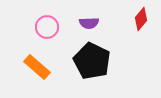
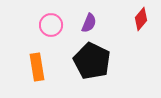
purple semicircle: rotated 66 degrees counterclockwise
pink circle: moved 4 px right, 2 px up
orange rectangle: rotated 40 degrees clockwise
